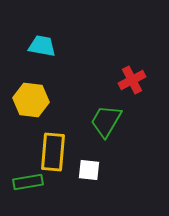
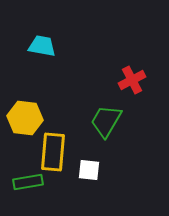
yellow hexagon: moved 6 px left, 18 px down
